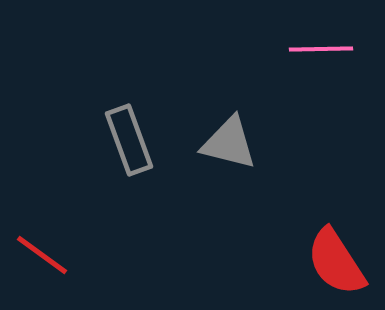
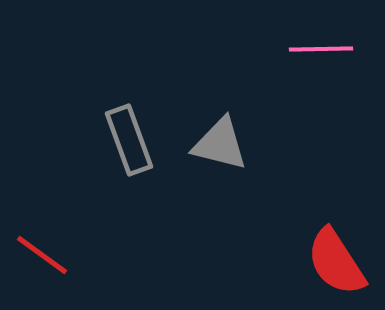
gray triangle: moved 9 px left, 1 px down
